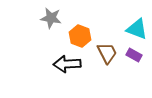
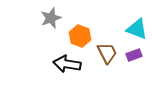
gray star: rotated 30 degrees counterclockwise
purple rectangle: rotated 49 degrees counterclockwise
black arrow: rotated 12 degrees clockwise
